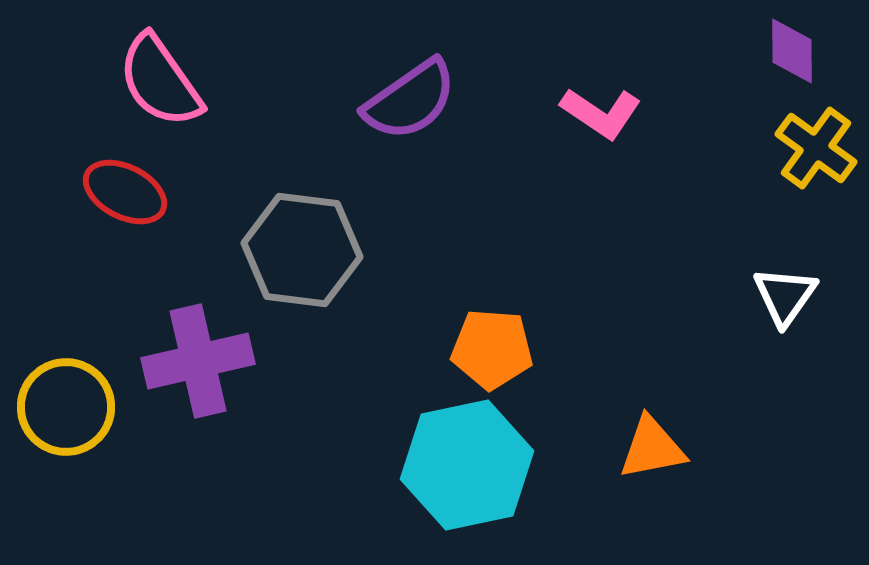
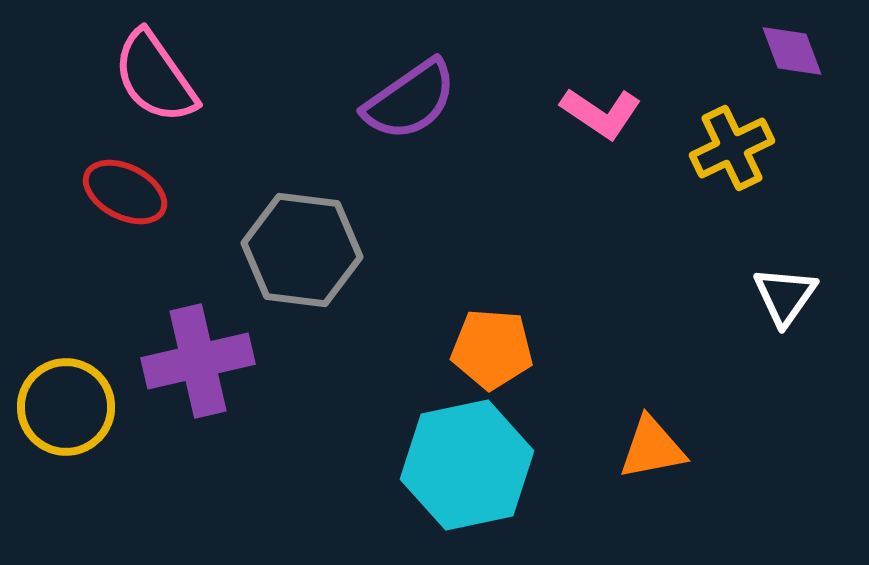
purple diamond: rotated 20 degrees counterclockwise
pink semicircle: moved 5 px left, 4 px up
yellow cross: moved 84 px left; rotated 28 degrees clockwise
